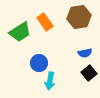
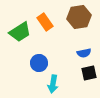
blue semicircle: moved 1 px left
black square: rotated 28 degrees clockwise
cyan arrow: moved 3 px right, 3 px down
